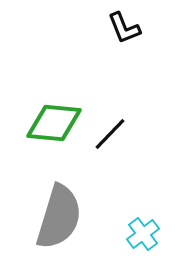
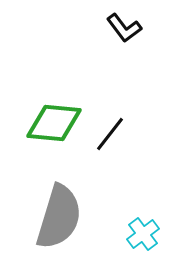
black L-shape: rotated 15 degrees counterclockwise
black line: rotated 6 degrees counterclockwise
